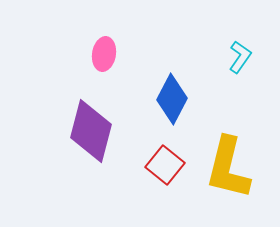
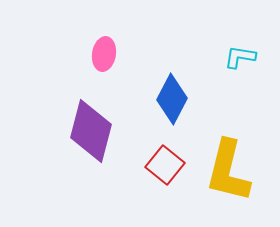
cyan L-shape: rotated 116 degrees counterclockwise
yellow L-shape: moved 3 px down
